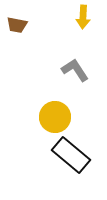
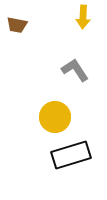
black rectangle: rotated 57 degrees counterclockwise
